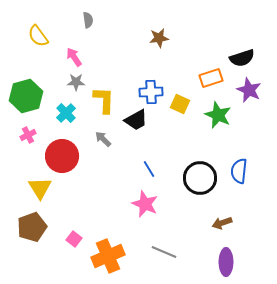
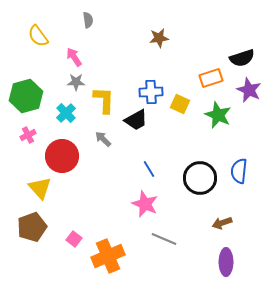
yellow triangle: rotated 10 degrees counterclockwise
gray line: moved 13 px up
